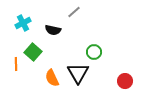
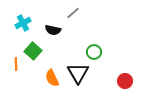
gray line: moved 1 px left, 1 px down
green square: moved 1 px up
